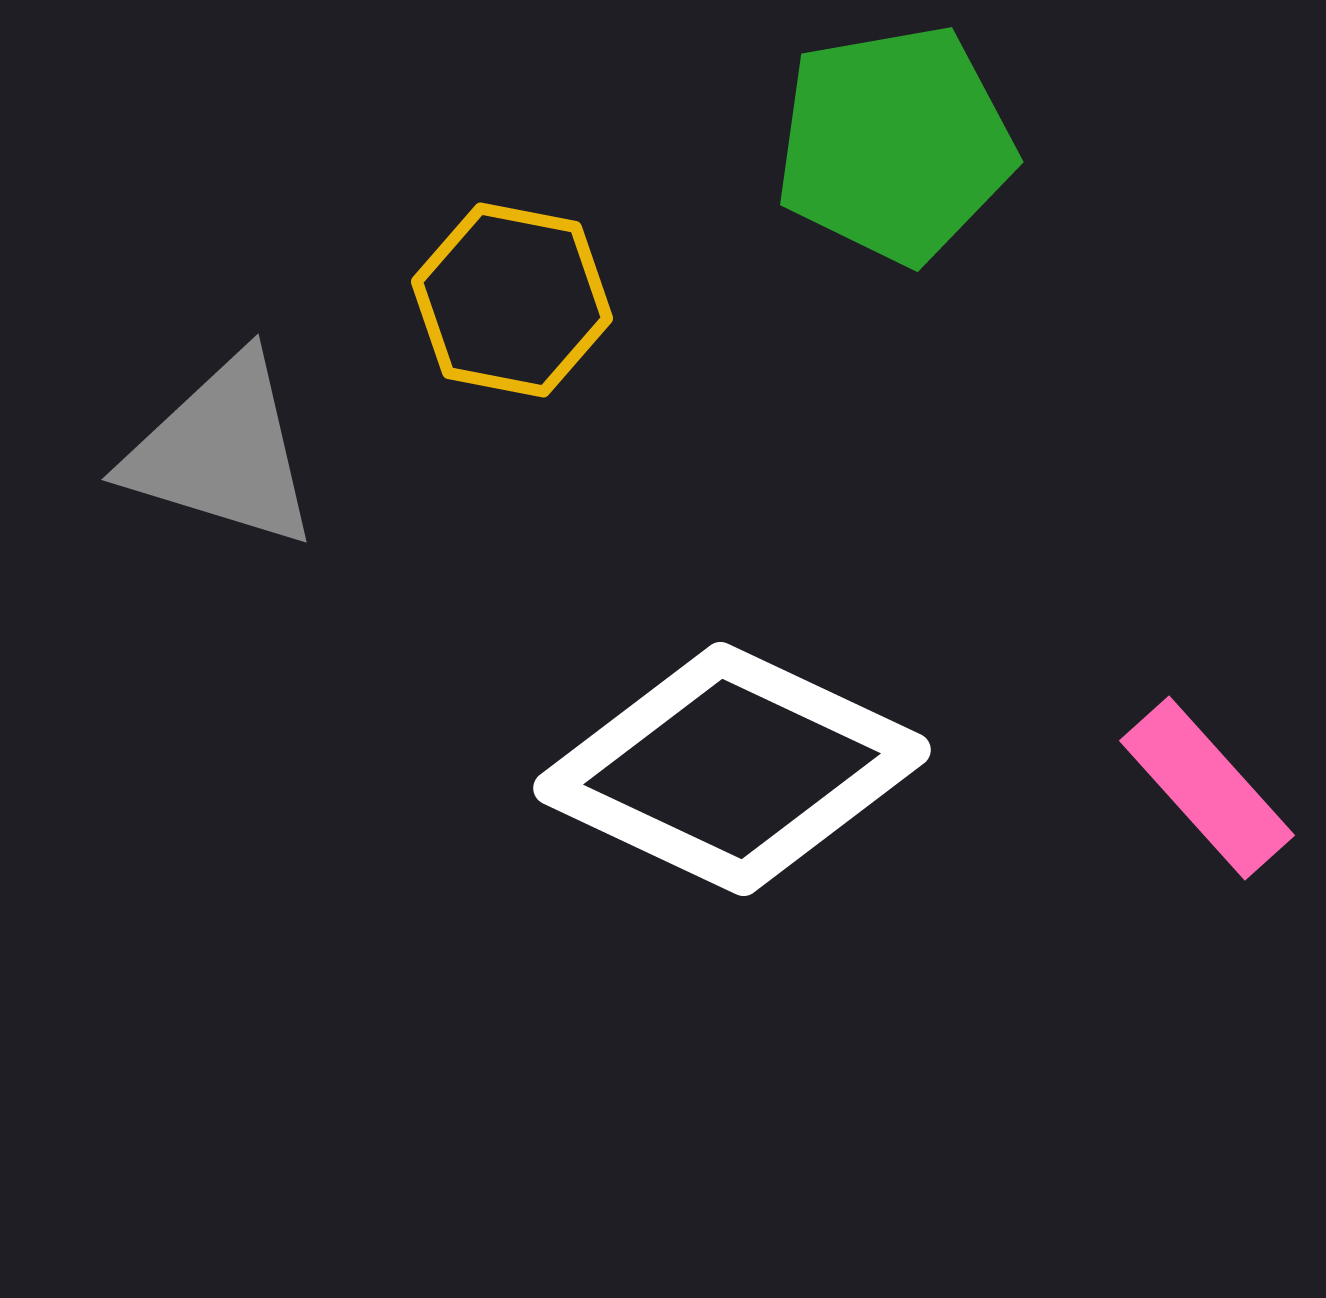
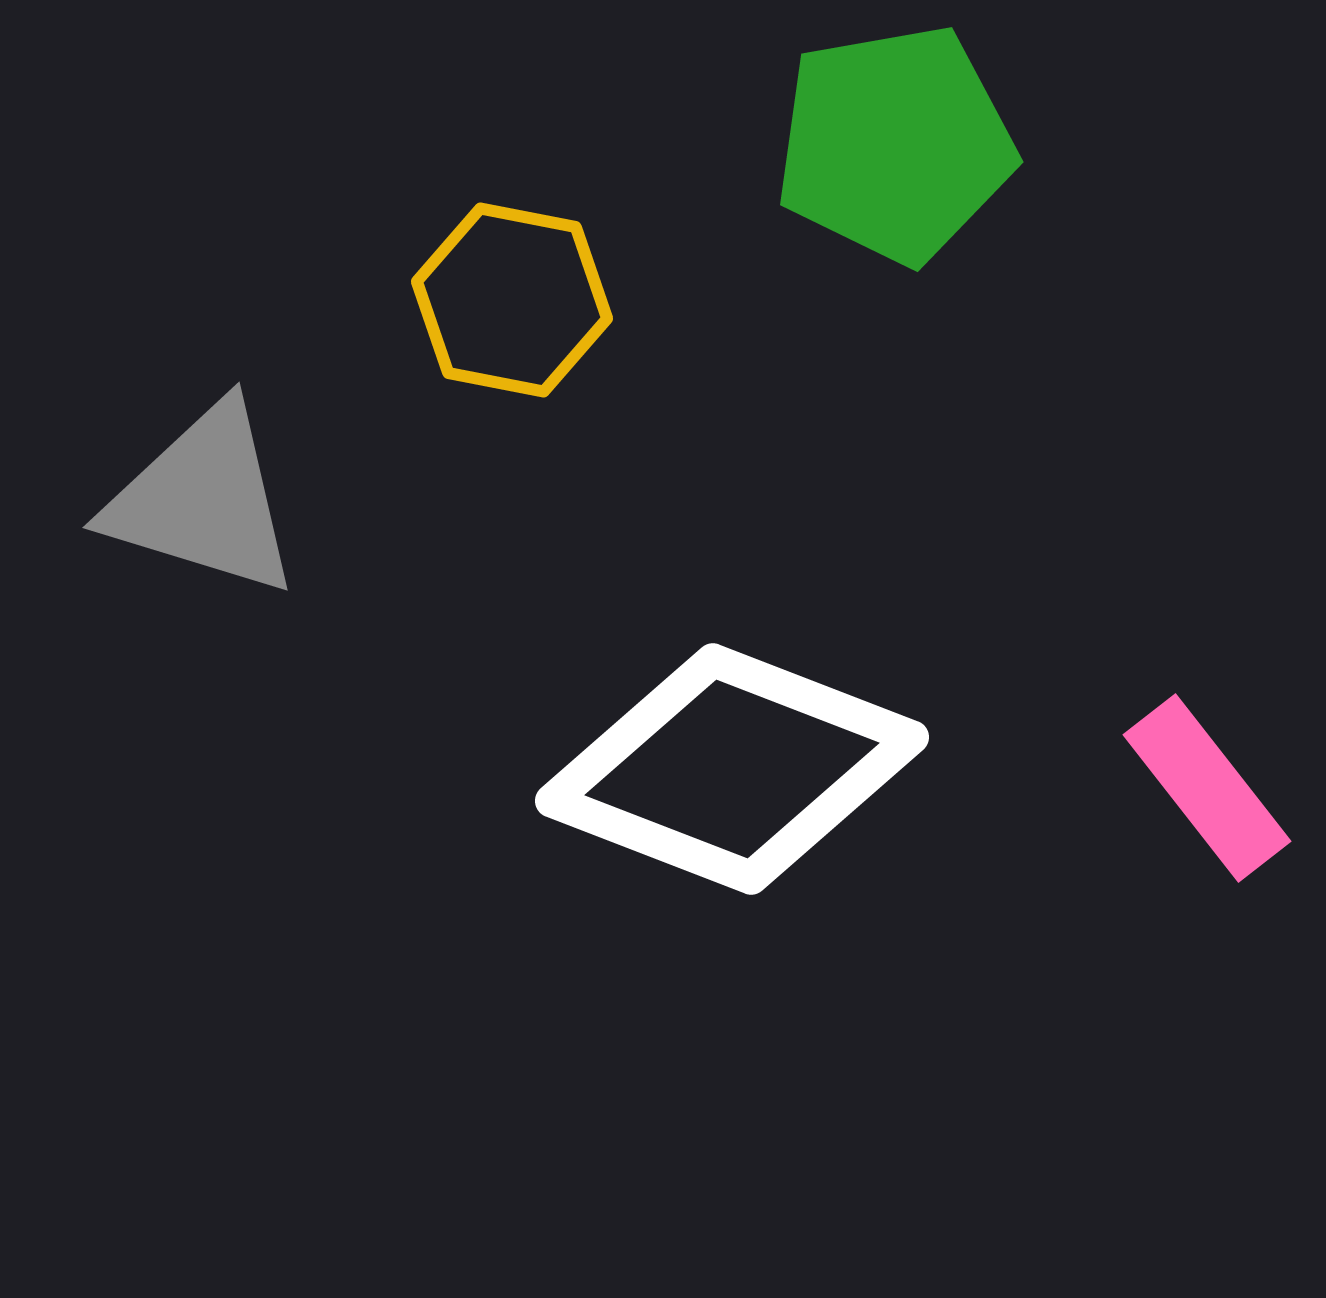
gray triangle: moved 19 px left, 48 px down
white diamond: rotated 4 degrees counterclockwise
pink rectangle: rotated 4 degrees clockwise
